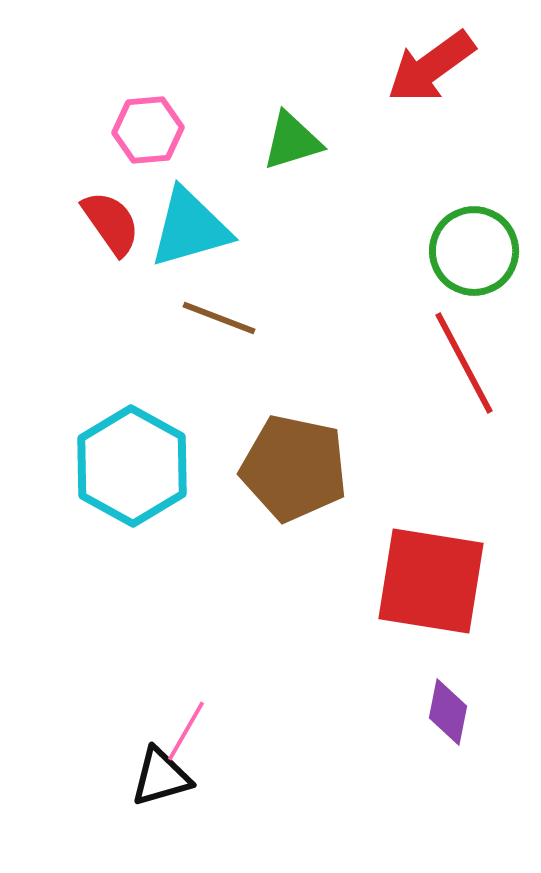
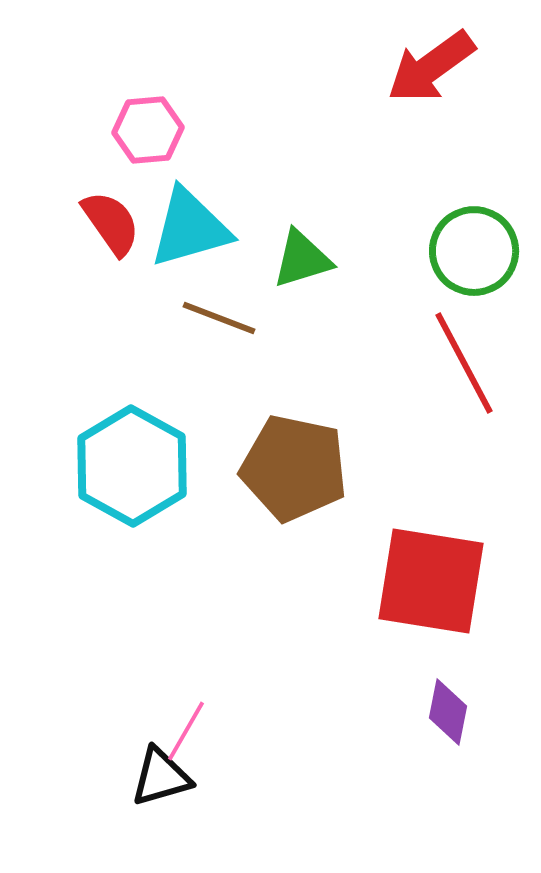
green triangle: moved 10 px right, 118 px down
